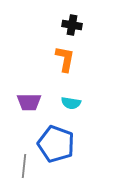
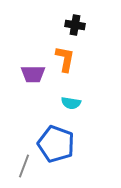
black cross: moved 3 px right
purple trapezoid: moved 4 px right, 28 px up
gray line: rotated 15 degrees clockwise
